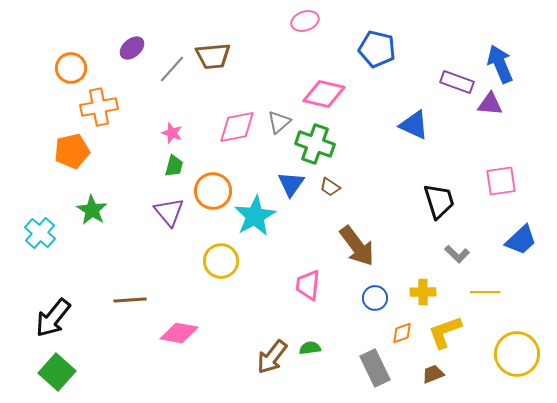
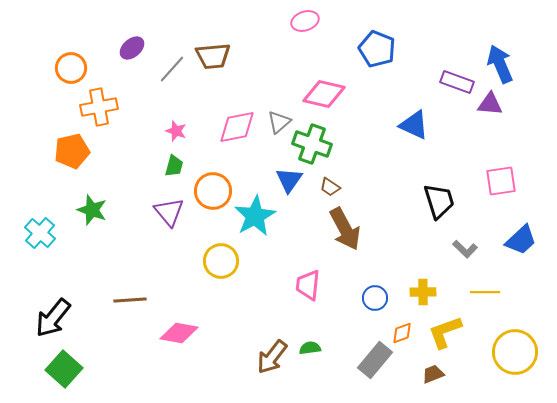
blue pentagon at (377, 49): rotated 9 degrees clockwise
pink star at (172, 133): moved 4 px right, 2 px up
green cross at (315, 144): moved 3 px left
blue triangle at (291, 184): moved 2 px left, 4 px up
green star at (92, 210): rotated 12 degrees counterclockwise
brown arrow at (357, 246): moved 12 px left, 17 px up; rotated 9 degrees clockwise
gray L-shape at (457, 254): moved 8 px right, 5 px up
yellow circle at (517, 354): moved 2 px left, 2 px up
gray rectangle at (375, 368): moved 8 px up; rotated 66 degrees clockwise
green square at (57, 372): moved 7 px right, 3 px up
